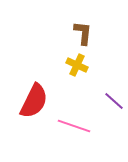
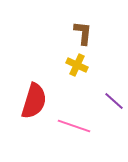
red semicircle: rotated 9 degrees counterclockwise
